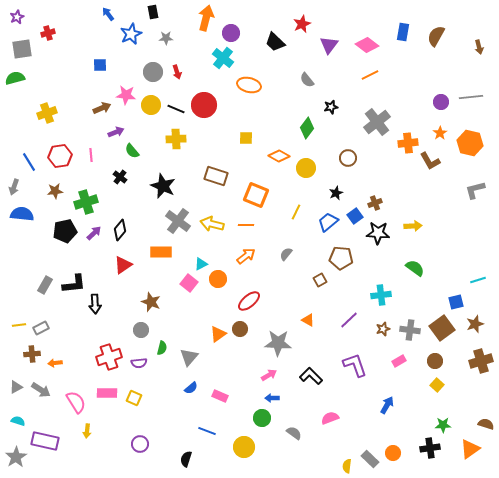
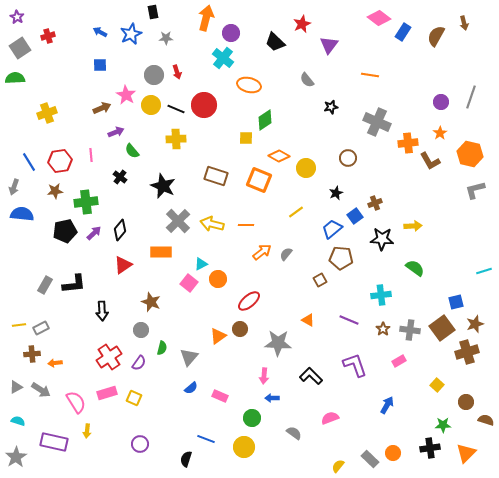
blue arrow at (108, 14): moved 8 px left, 18 px down; rotated 24 degrees counterclockwise
purple star at (17, 17): rotated 16 degrees counterclockwise
blue rectangle at (403, 32): rotated 24 degrees clockwise
red cross at (48, 33): moved 3 px down
pink diamond at (367, 45): moved 12 px right, 27 px up
brown arrow at (479, 47): moved 15 px left, 24 px up
gray square at (22, 49): moved 2 px left, 1 px up; rotated 25 degrees counterclockwise
gray circle at (153, 72): moved 1 px right, 3 px down
orange line at (370, 75): rotated 36 degrees clockwise
green semicircle at (15, 78): rotated 12 degrees clockwise
pink star at (126, 95): rotated 24 degrees clockwise
gray line at (471, 97): rotated 65 degrees counterclockwise
gray cross at (377, 122): rotated 28 degrees counterclockwise
green diamond at (307, 128): moved 42 px left, 8 px up; rotated 20 degrees clockwise
orange hexagon at (470, 143): moved 11 px down
red hexagon at (60, 156): moved 5 px down
orange square at (256, 195): moved 3 px right, 15 px up
green cross at (86, 202): rotated 10 degrees clockwise
yellow line at (296, 212): rotated 28 degrees clockwise
gray cross at (178, 221): rotated 10 degrees clockwise
blue trapezoid at (328, 222): moved 4 px right, 7 px down
black star at (378, 233): moved 4 px right, 6 px down
orange arrow at (246, 256): moved 16 px right, 4 px up
cyan line at (478, 280): moved 6 px right, 9 px up
black arrow at (95, 304): moved 7 px right, 7 px down
purple line at (349, 320): rotated 66 degrees clockwise
brown star at (383, 329): rotated 16 degrees counterclockwise
orange triangle at (218, 334): moved 2 px down
red cross at (109, 357): rotated 15 degrees counterclockwise
brown circle at (435, 361): moved 31 px right, 41 px down
brown cross at (481, 361): moved 14 px left, 9 px up
purple semicircle at (139, 363): rotated 49 degrees counterclockwise
pink arrow at (269, 375): moved 5 px left, 1 px down; rotated 126 degrees clockwise
pink rectangle at (107, 393): rotated 18 degrees counterclockwise
green circle at (262, 418): moved 10 px left
brown semicircle at (486, 424): moved 4 px up
blue line at (207, 431): moved 1 px left, 8 px down
purple rectangle at (45, 441): moved 9 px right, 1 px down
orange triangle at (470, 449): moved 4 px left, 4 px down; rotated 10 degrees counterclockwise
yellow semicircle at (347, 466): moved 9 px left; rotated 32 degrees clockwise
